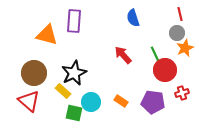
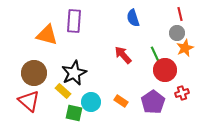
purple pentagon: rotated 30 degrees clockwise
